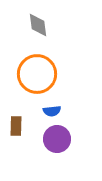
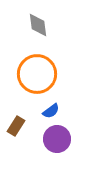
blue semicircle: moved 1 px left; rotated 30 degrees counterclockwise
brown rectangle: rotated 30 degrees clockwise
